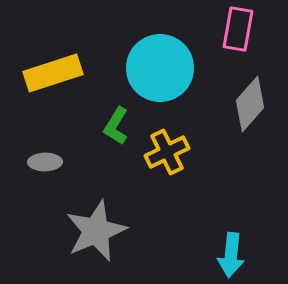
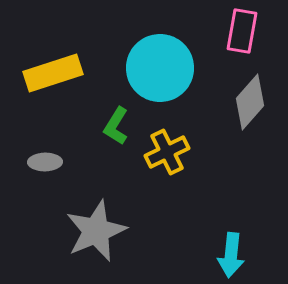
pink rectangle: moved 4 px right, 2 px down
gray diamond: moved 2 px up
